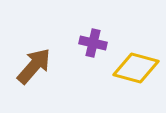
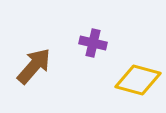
yellow diamond: moved 2 px right, 12 px down
